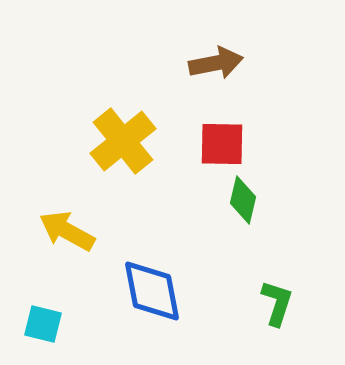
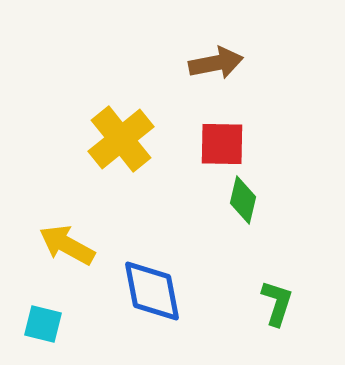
yellow cross: moved 2 px left, 2 px up
yellow arrow: moved 14 px down
